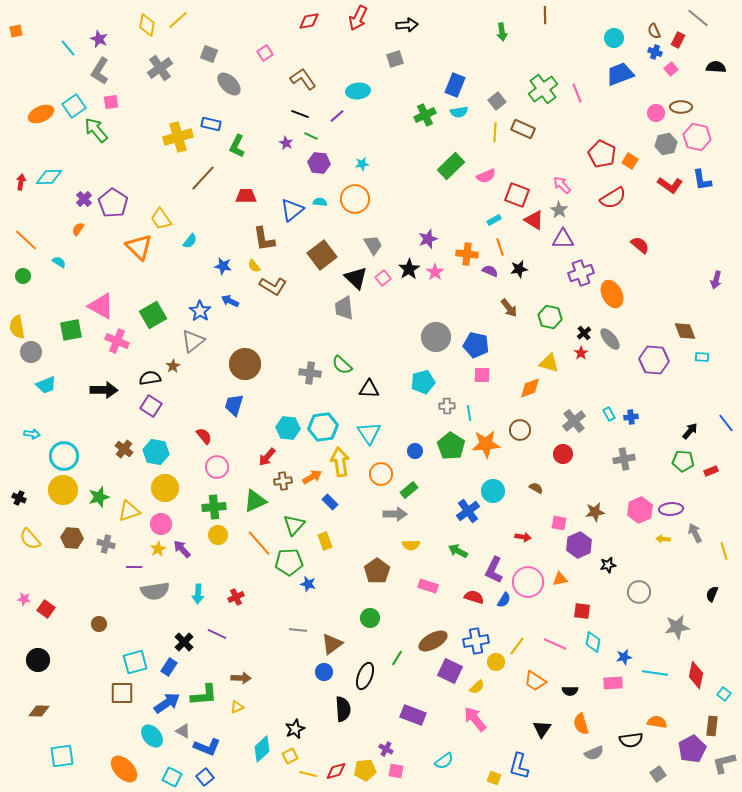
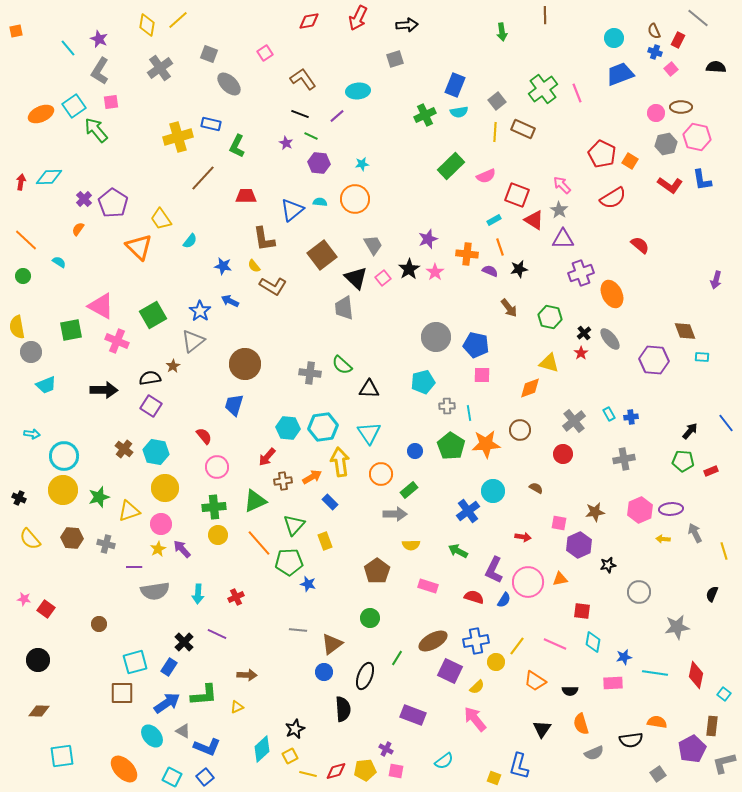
brown arrow at (241, 678): moved 6 px right, 3 px up
